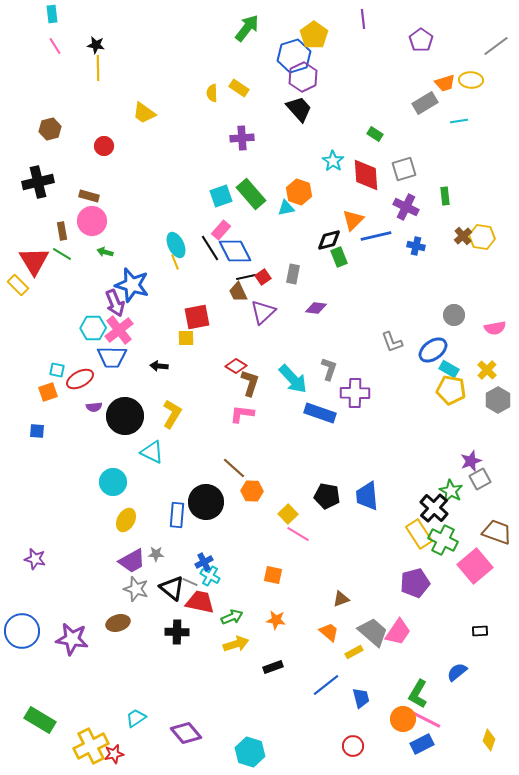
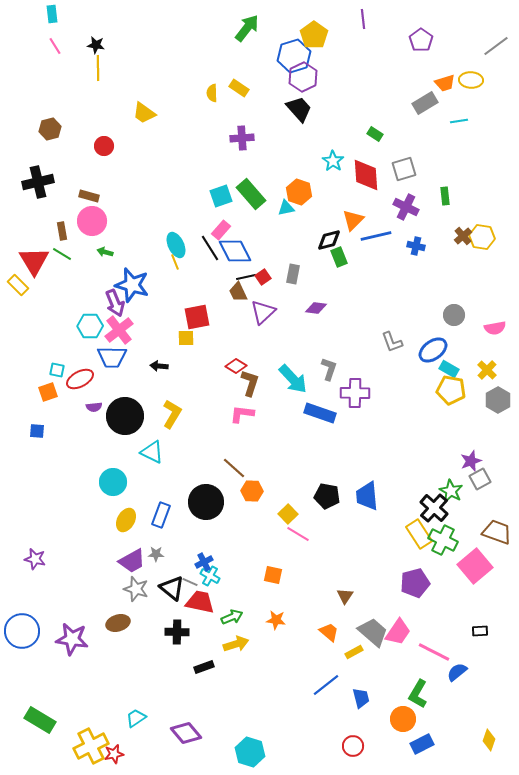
cyan hexagon at (93, 328): moved 3 px left, 2 px up
blue rectangle at (177, 515): moved 16 px left; rotated 15 degrees clockwise
brown triangle at (341, 599): moved 4 px right, 3 px up; rotated 36 degrees counterclockwise
black rectangle at (273, 667): moved 69 px left
pink line at (425, 719): moved 9 px right, 67 px up
